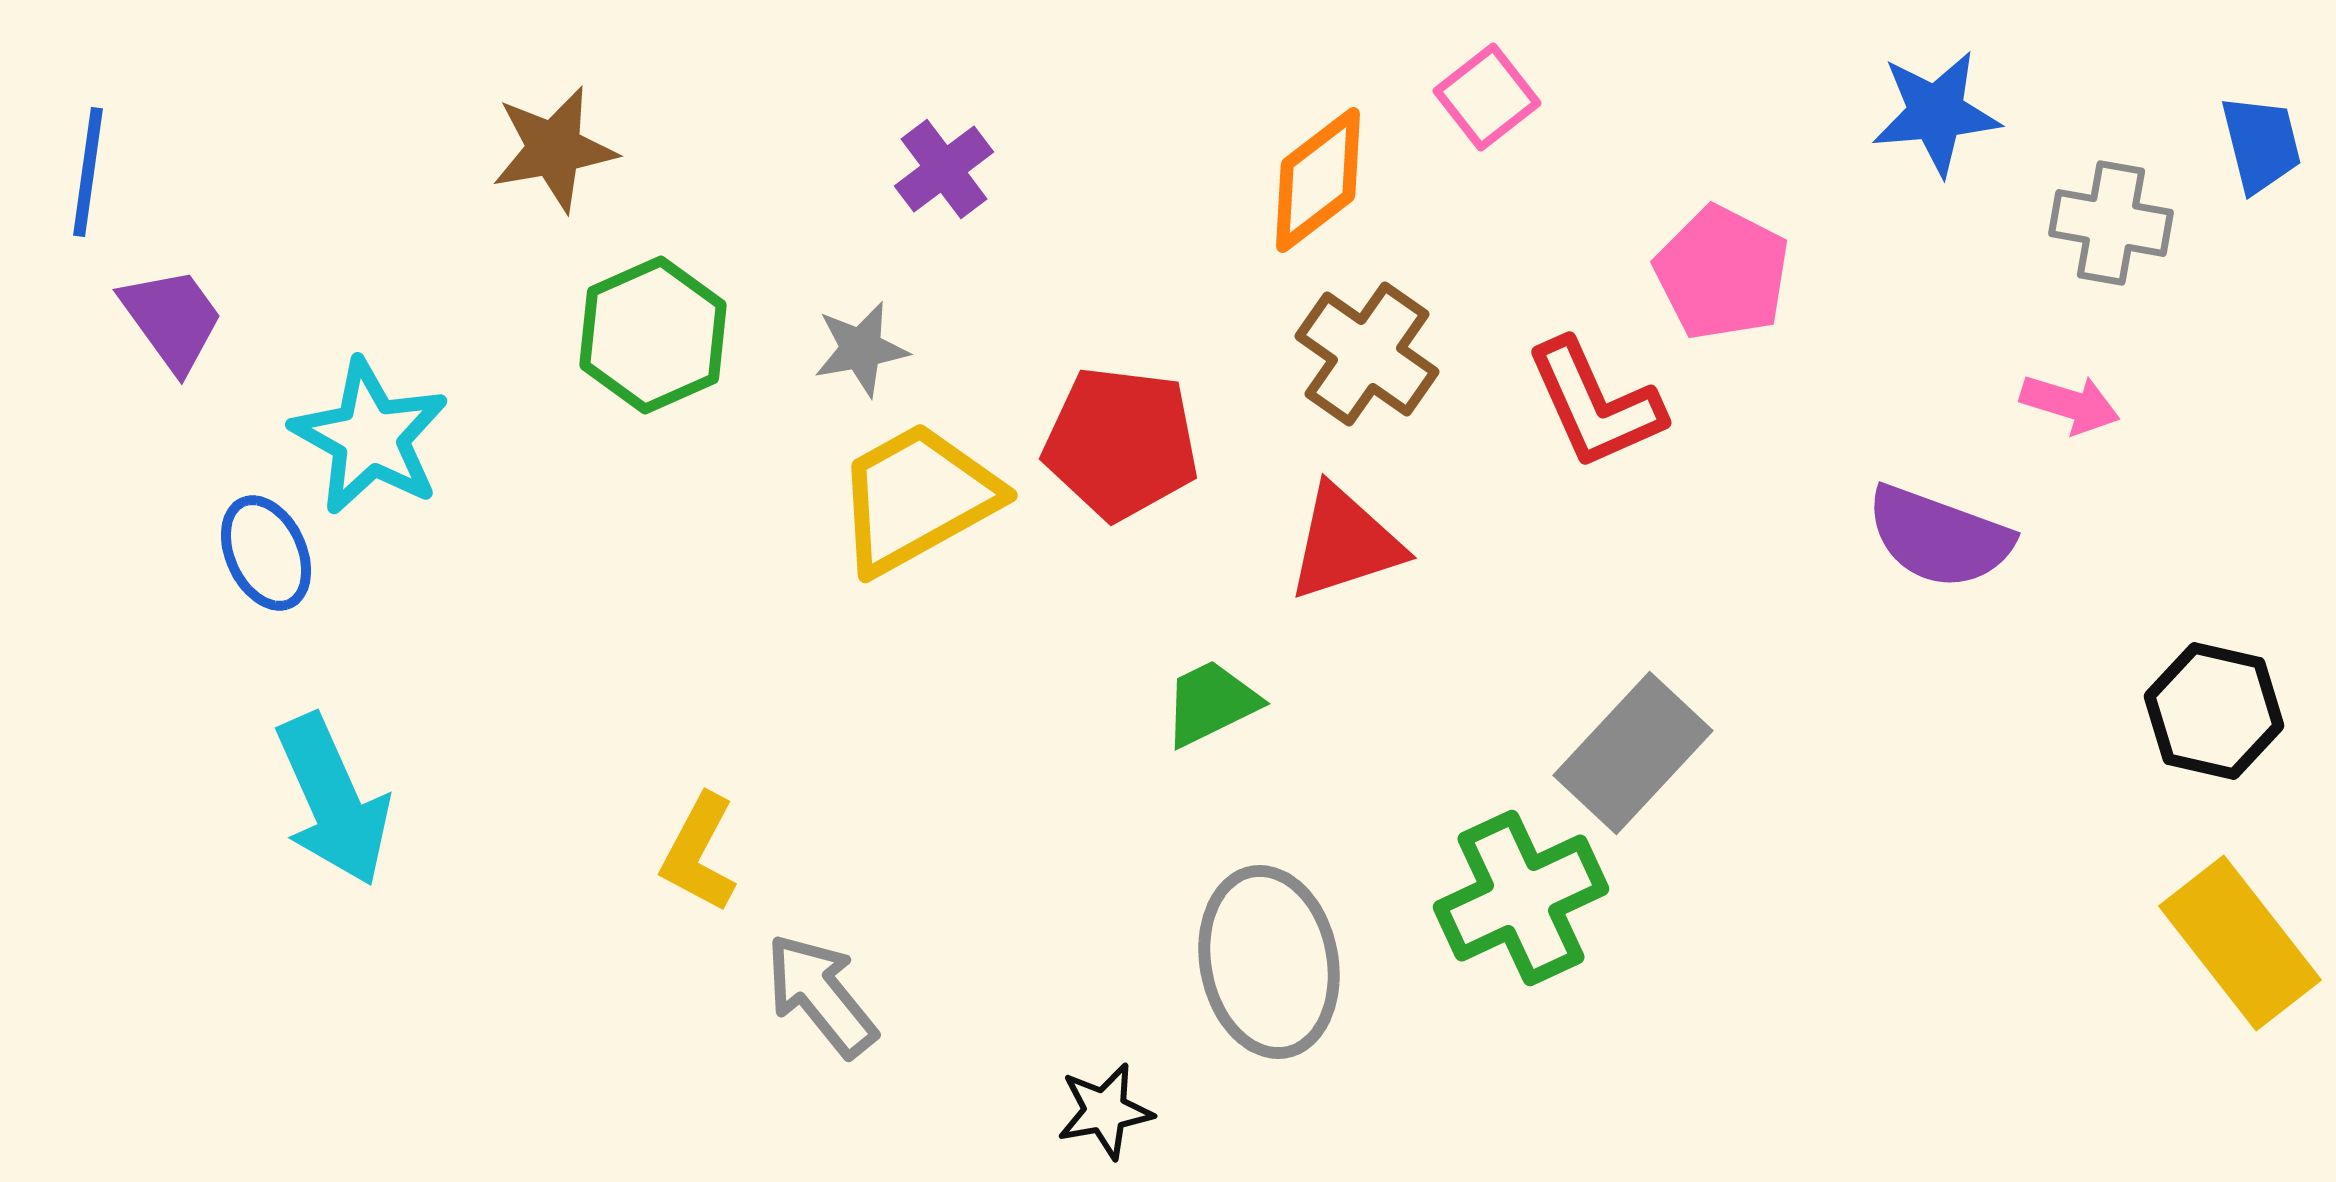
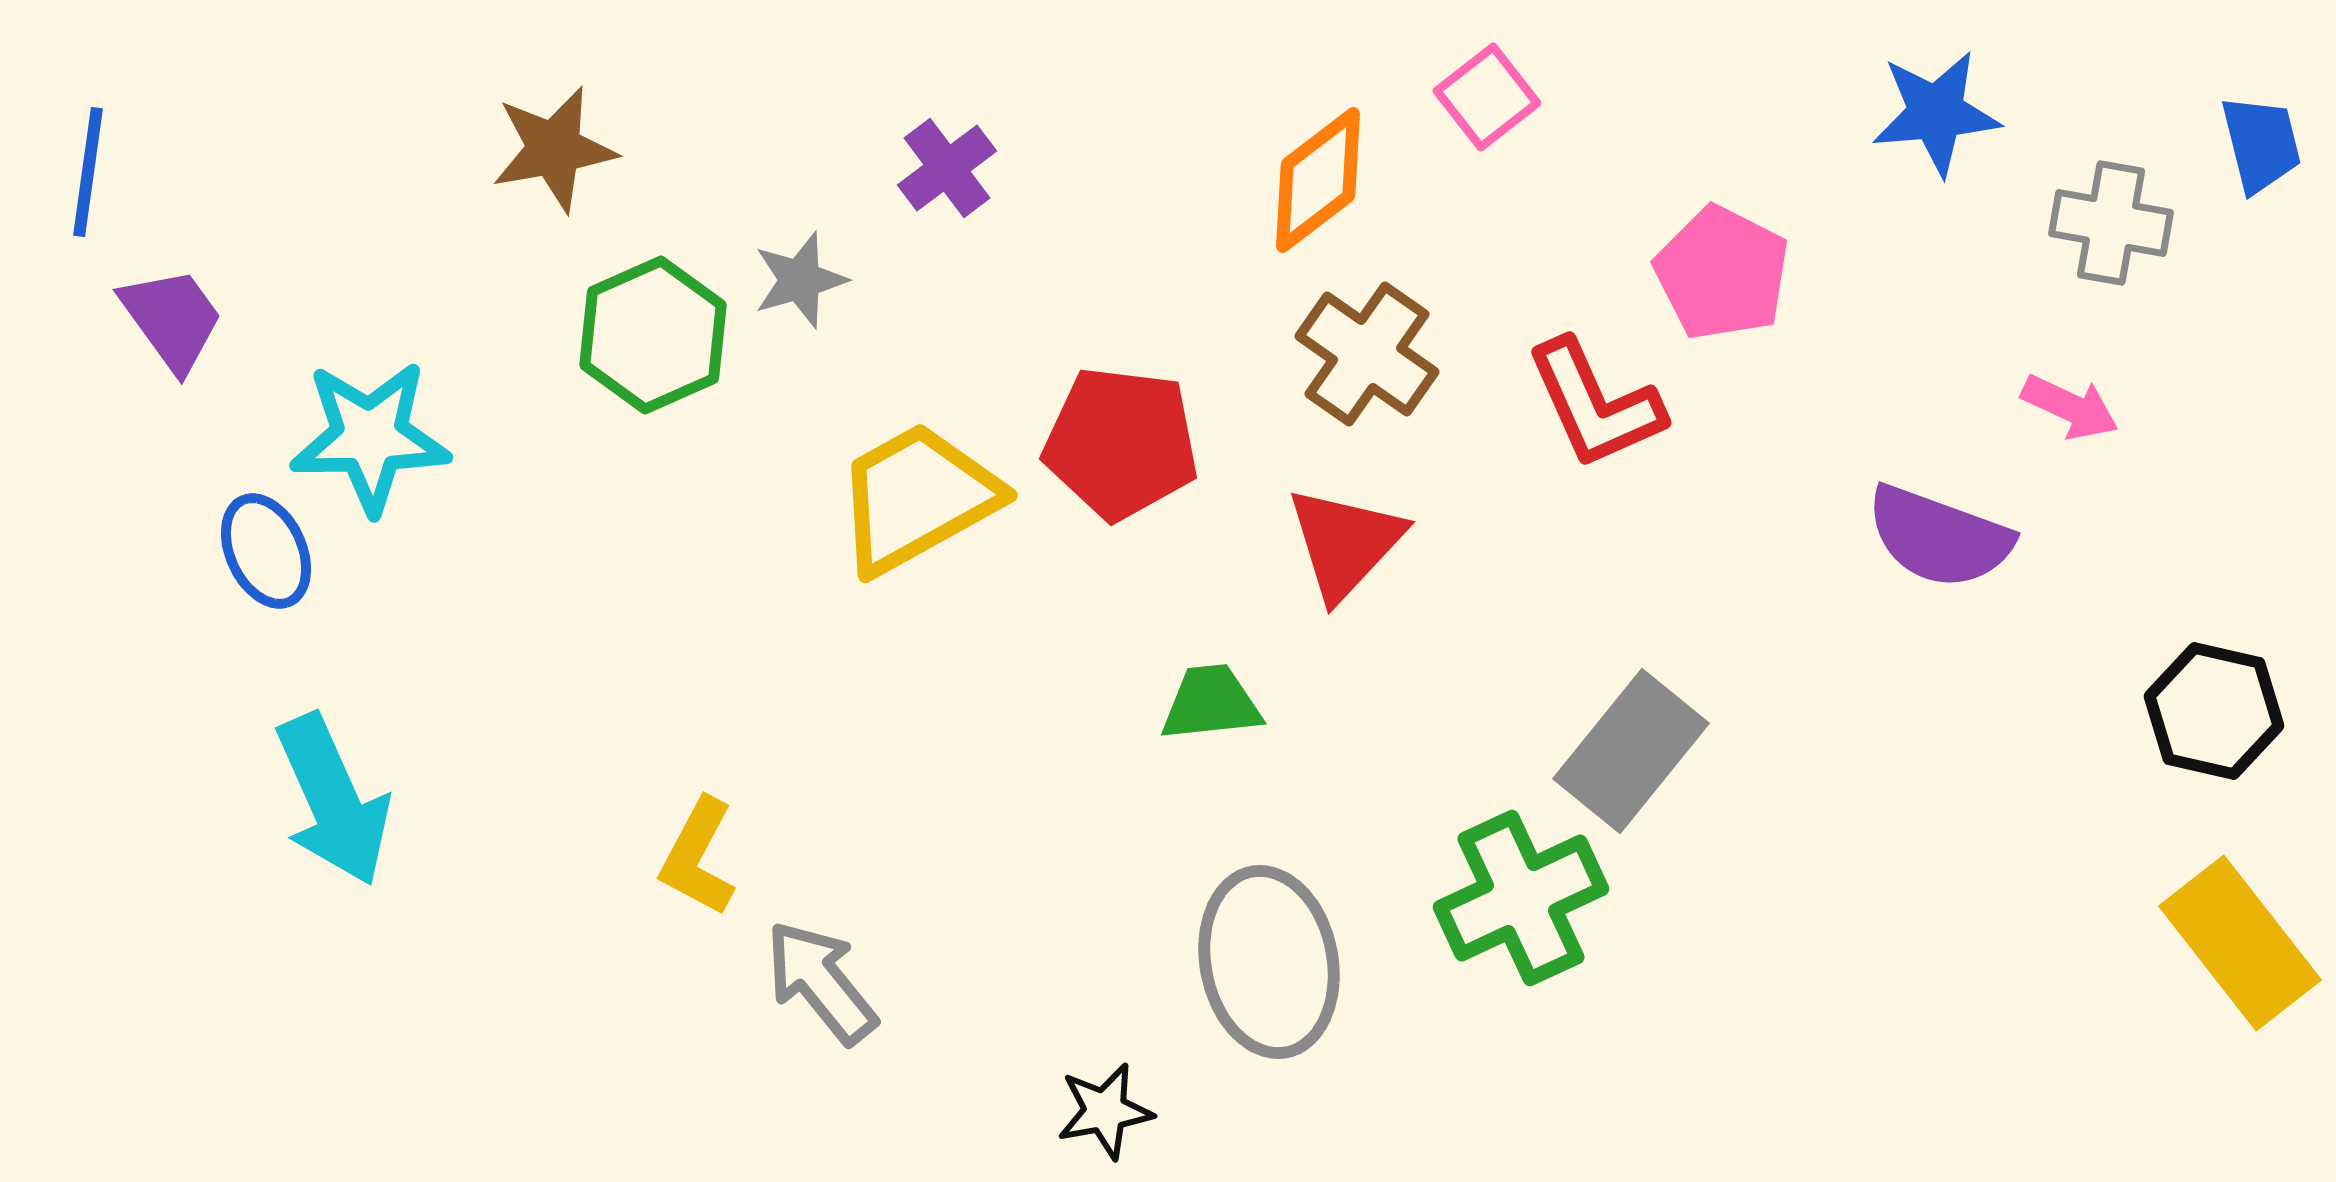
purple cross: moved 3 px right, 1 px up
gray star: moved 61 px left, 69 px up; rotated 6 degrees counterclockwise
pink arrow: moved 3 px down; rotated 8 degrees clockwise
cyan star: rotated 30 degrees counterclockwise
red triangle: rotated 29 degrees counterclockwise
blue ellipse: moved 2 px up
green trapezoid: rotated 20 degrees clockwise
gray rectangle: moved 2 px left, 2 px up; rotated 4 degrees counterclockwise
yellow L-shape: moved 1 px left, 4 px down
gray arrow: moved 13 px up
